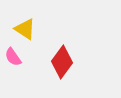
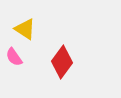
pink semicircle: moved 1 px right
